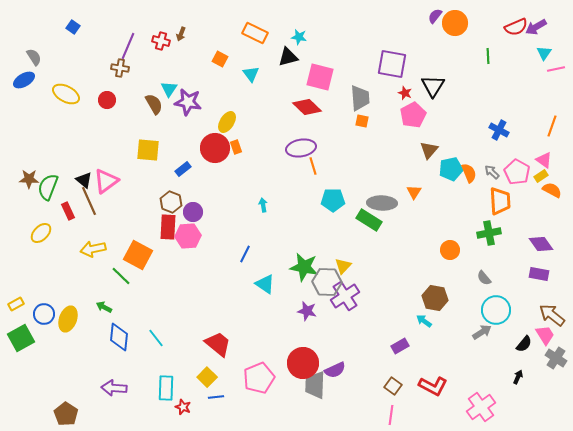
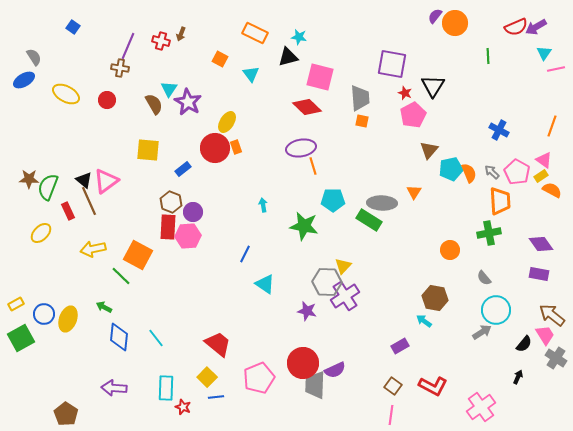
purple star at (188, 102): rotated 20 degrees clockwise
green star at (304, 267): moved 41 px up
